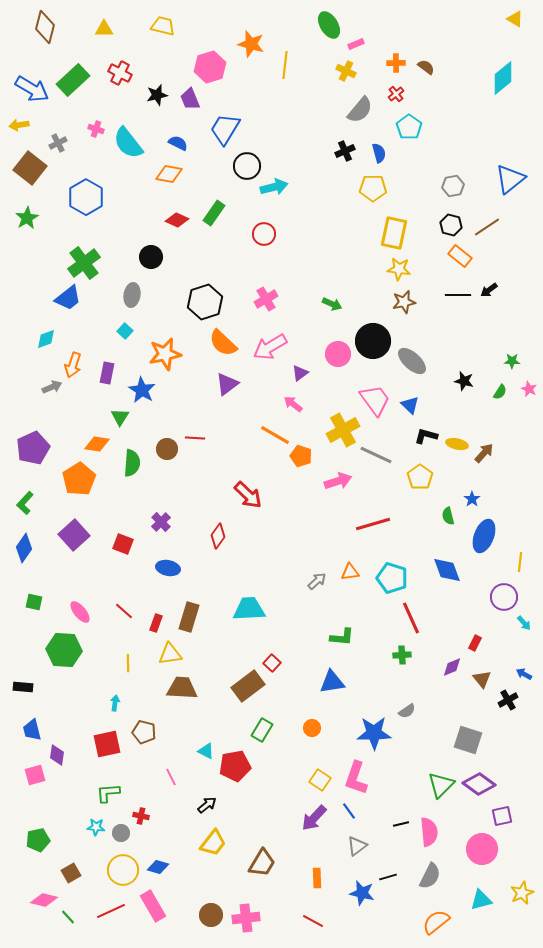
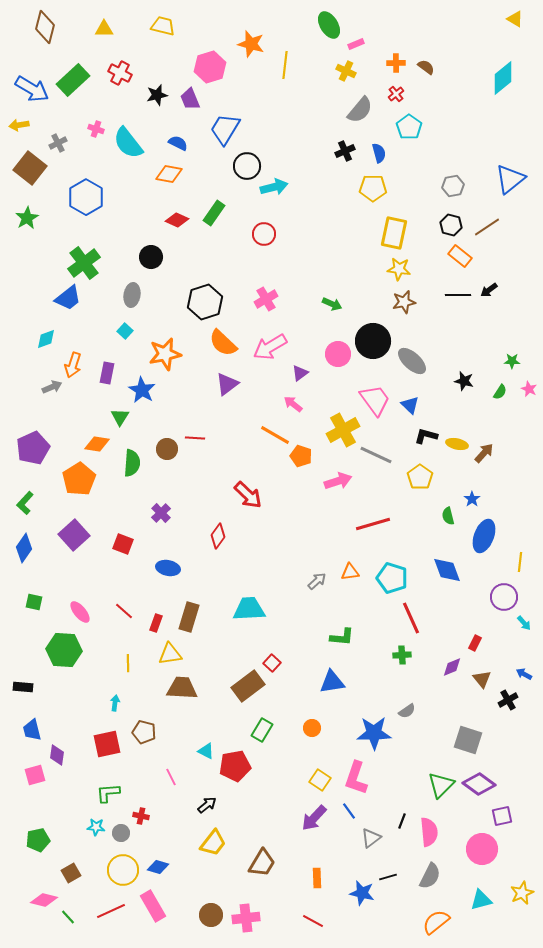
purple cross at (161, 522): moved 9 px up
black line at (401, 824): moved 1 px right, 3 px up; rotated 56 degrees counterclockwise
gray triangle at (357, 846): moved 14 px right, 8 px up
